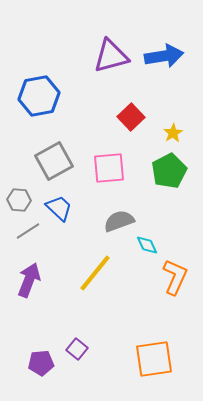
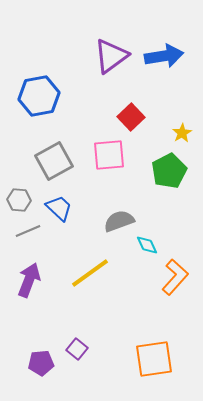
purple triangle: rotated 21 degrees counterclockwise
yellow star: moved 9 px right
pink square: moved 13 px up
gray line: rotated 10 degrees clockwise
yellow line: moved 5 px left; rotated 15 degrees clockwise
orange L-shape: rotated 18 degrees clockwise
